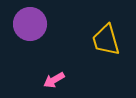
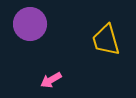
pink arrow: moved 3 px left
